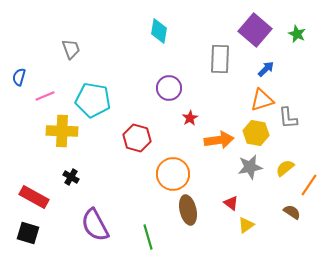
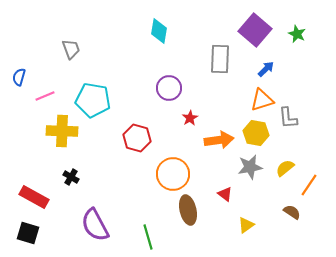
red triangle: moved 6 px left, 9 px up
